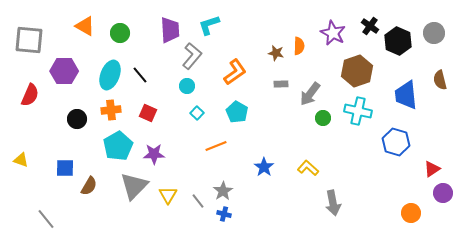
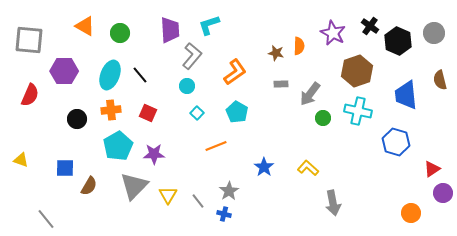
gray star at (223, 191): moved 6 px right
